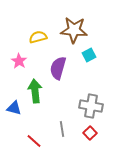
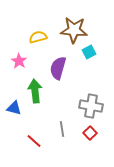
cyan square: moved 3 px up
